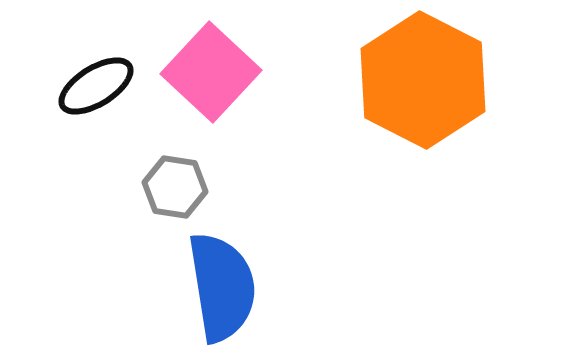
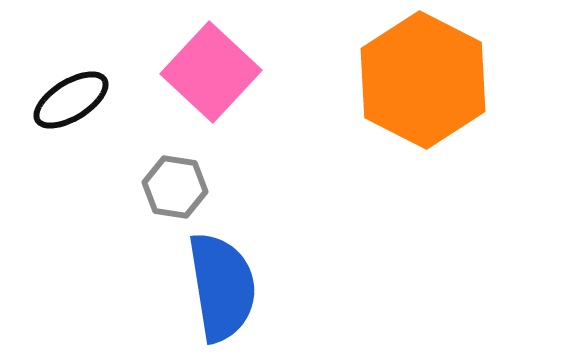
black ellipse: moved 25 px left, 14 px down
